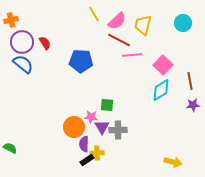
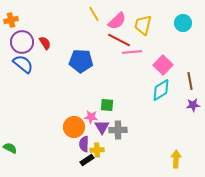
pink line: moved 3 px up
yellow cross: moved 3 px up
yellow arrow: moved 3 px right, 3 px up; rotated 102 degrees counterclockwise
